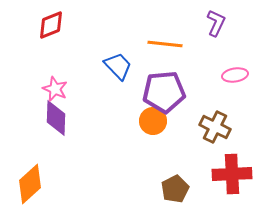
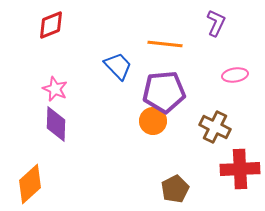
purple diamond: moved 6 px down
red cross: moved 8 px right, 5 px up
